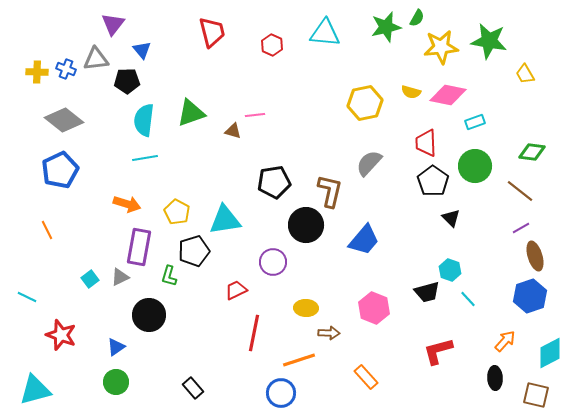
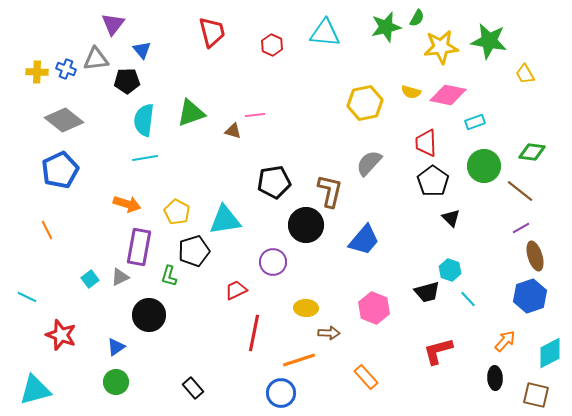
green circle at (475, 166): moved 9 px right
